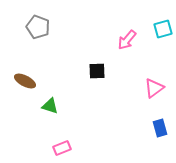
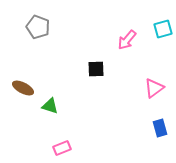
black square: moved 1 px left, 2 px up
brown ellipse: moved 2 px left, 7 px down
